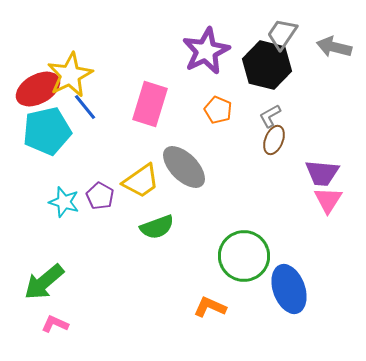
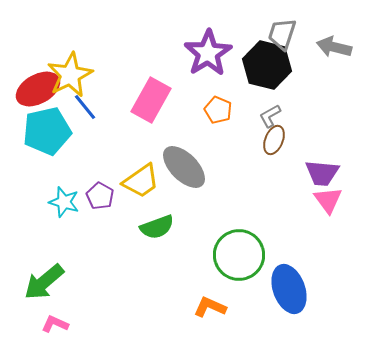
gray trapezoid: rotated 16 degrees counterclockwise
purple star: moved 2 px right, 2 px down; rotated 6 degrees counterclockwise
pink rectangle: moved 1 px right, 4 px up; rotated 12 degrees clockwise
pink triangle: rotated 8 degrees counterclockwise
green circle: moved 5 px left, 1 px up
